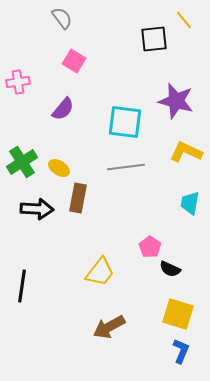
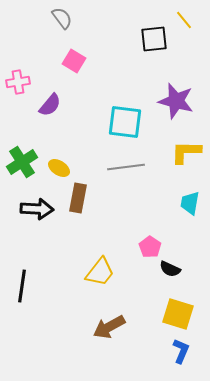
purple semicircle: moved 13 px left, 4 px up
yellow L-shape: rotated 24 degrees counterclockwise
